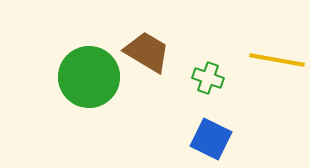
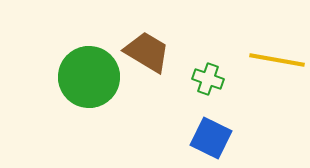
green cross: moved 1 px down
blue square: moved 1 px up
